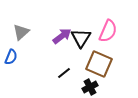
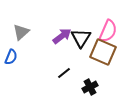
brown square: moved 4 px right, 12 px up
